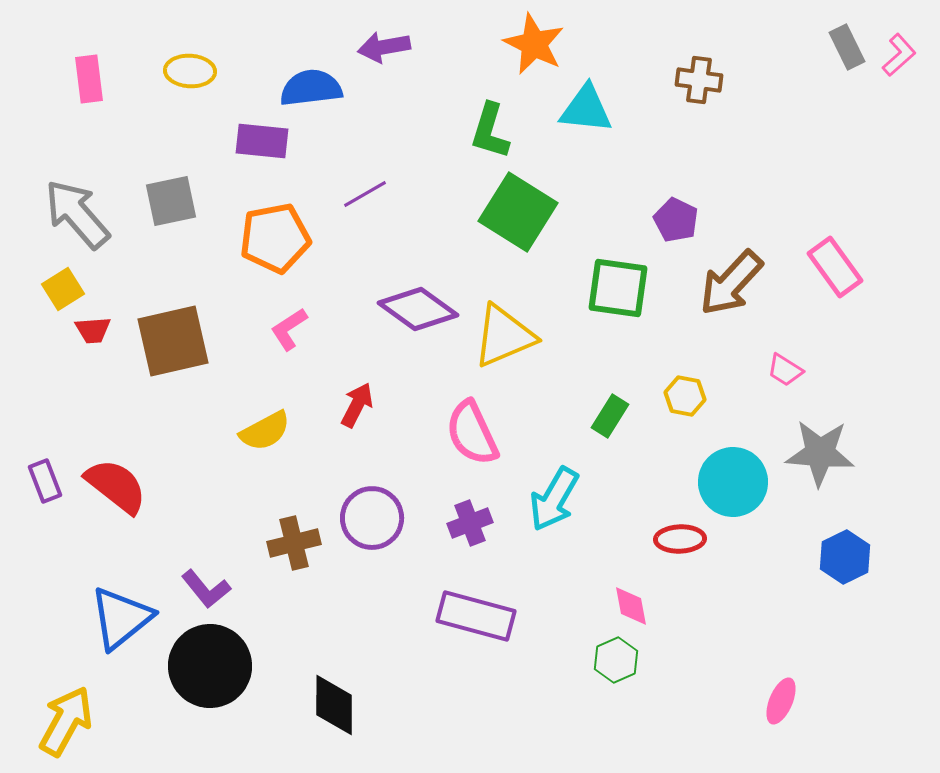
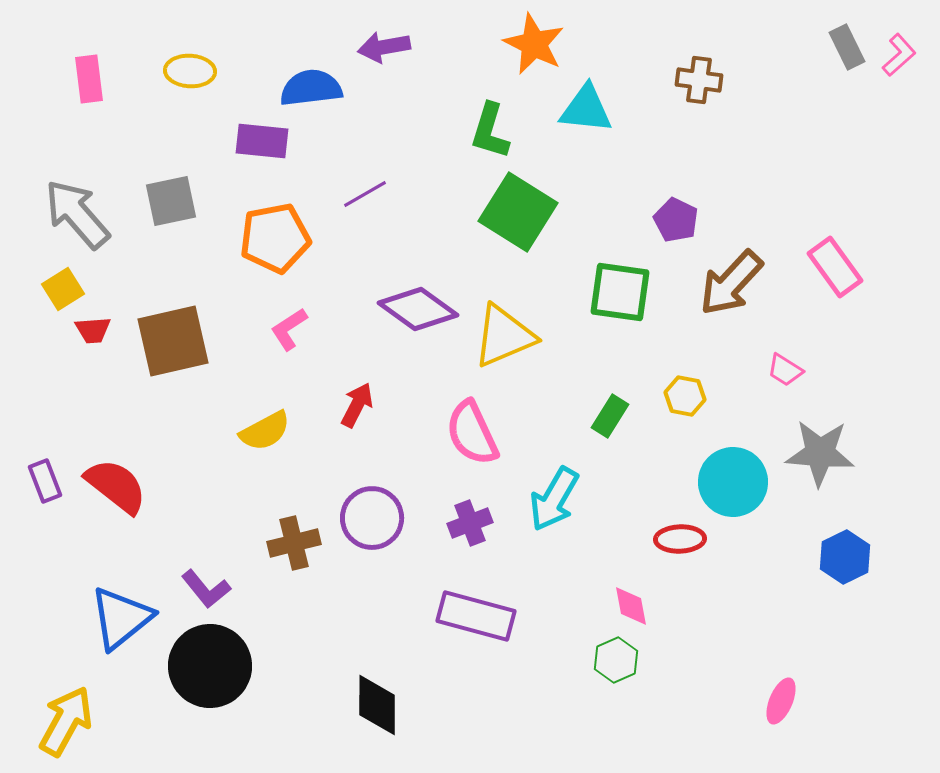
green square at (618, 288): moved 2 px right, 4 px down
black diamond at (334, 705): moved 43 px right
